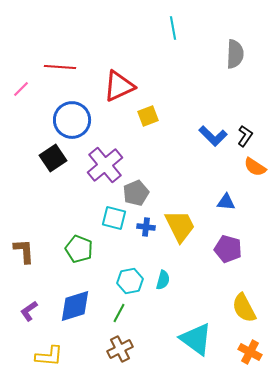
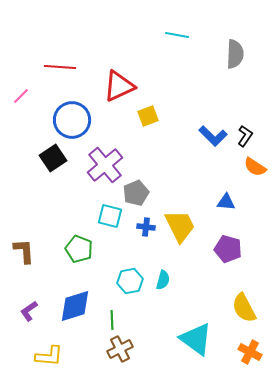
cyan line: moved 4 px right, 7 px down; rotated 70 degrees counterclockwise
pink line: moved 7 px down
cyan square: moved 4 px left, 2 px up
green line: moved 7 px left, 7 px down; rotated 30 degrees counterclockwise
